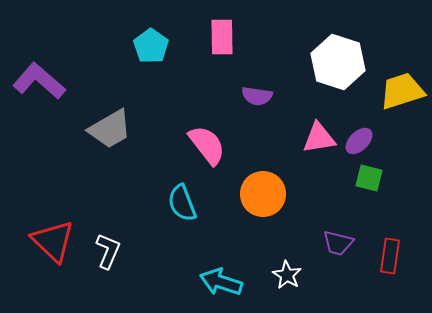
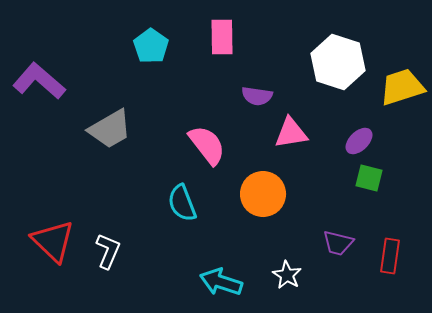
yellow trapezoid: moved 4 px up
pink triangle: moved 28 px left, 5 px up
